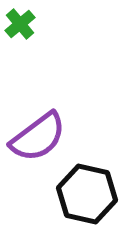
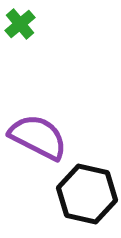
purple semicircle: rotated 116 degrees counterclockwise
